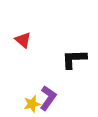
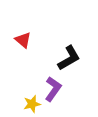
black L-shape: moved 5 px left, 1 px up; rotated 152 degrees clockwise
purple L-shape: moved 5 px right, 9 px up
